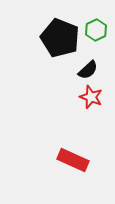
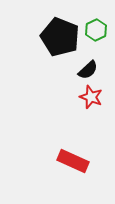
black pentagon: moved 1 px up
red rectangle: moved 1 px down
